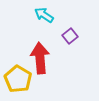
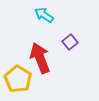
purple square: moved 6 px down
red arrow: rotated 16 degrees counterclockwise
